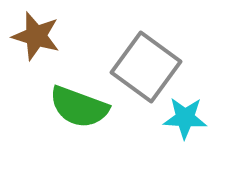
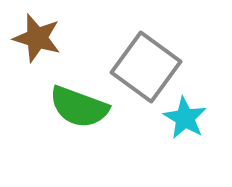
brown star: moved 1 px right, 2 px down
cyan star: rotated 27 degrees clockwise
